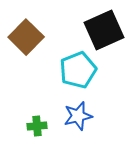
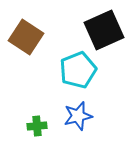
brown square: rotated 12 degrees counterclockwise
